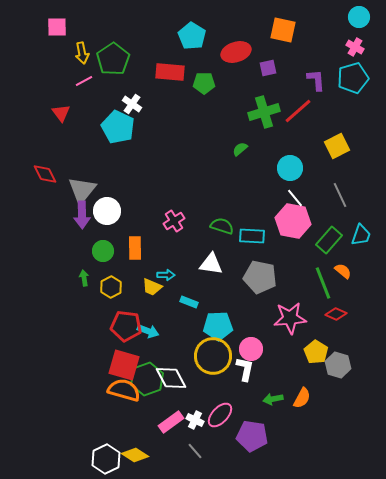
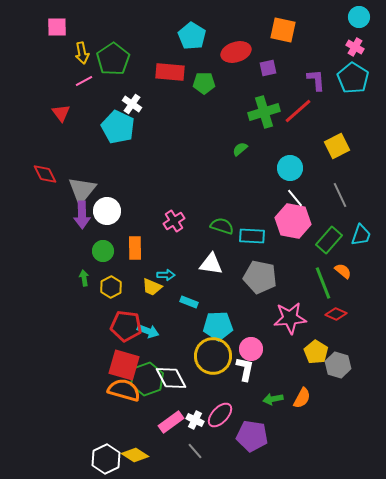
cyan pentagon at (353, 78): rotated 24 degrees counterclockwise
